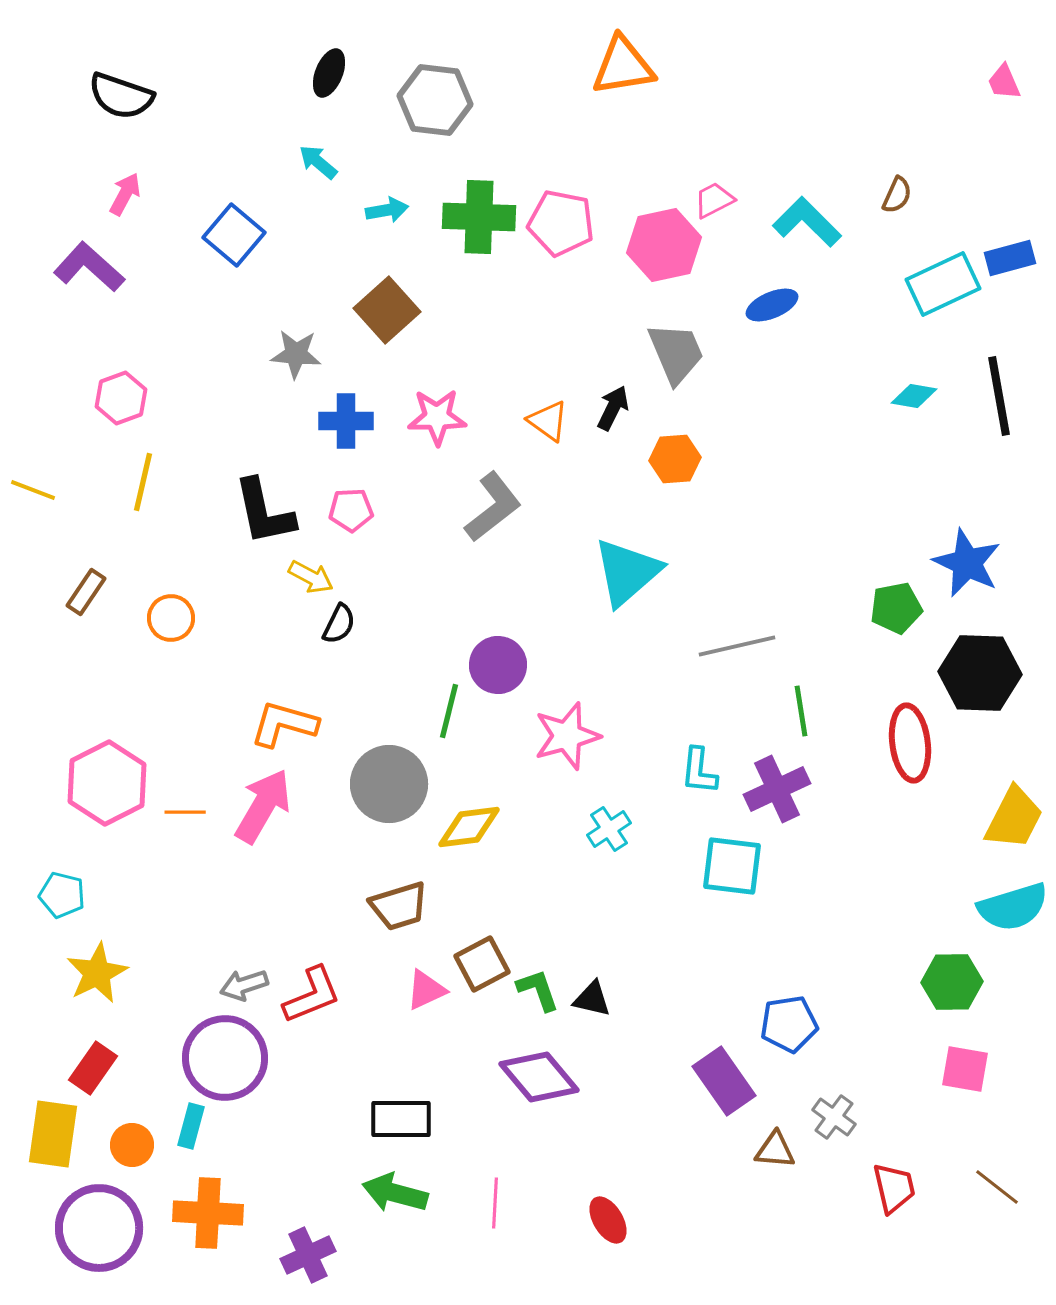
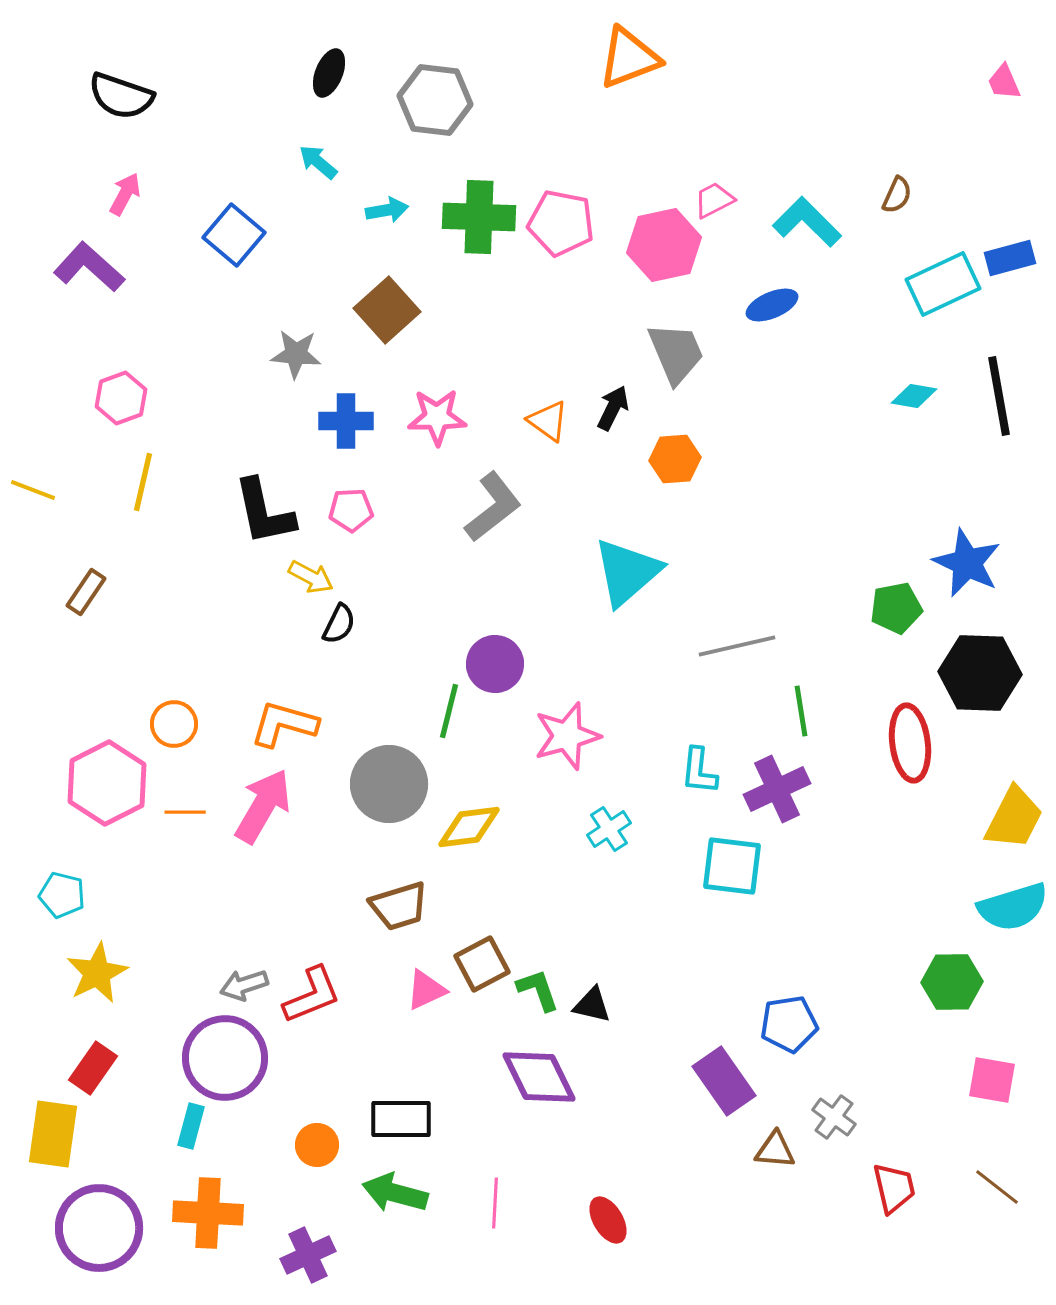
orange triangle at (623, 66): moved 6 px right, 8 px up; rotated 12 degrees counterclockwise
orange circle at (171, 618): moved 3 px right, 106 px down
purple circle at (498, 665): moved 3 px left, 1 px up
black triangle at (592, 999): moved 6 px down
pink square at (965, 1069): moved 27 px right, 11 px down
purple diamond at (539, 1077): rotated 14 degrees clockwise
orange circle at (132, 1145): moved 185 px right
